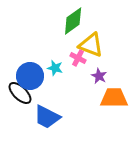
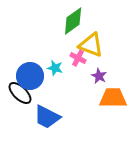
orange trapezoid: moved 1 px left
